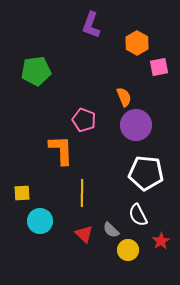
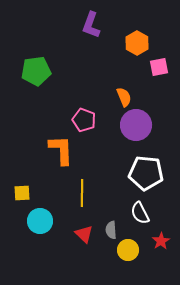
white semicircle: moved 2 px right, 2 px up
gray semicircle: rotated 42 degrees clockwise
